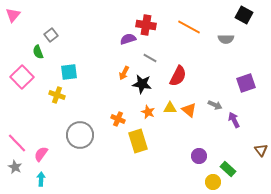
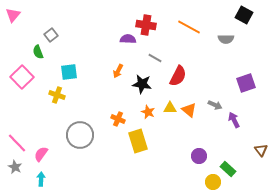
purple semicircle: rotated 21 degrees clockwise
gray line: moved 5 px right
orange arrow: moved 6 px left, 2 px up
